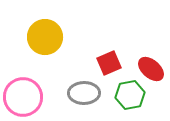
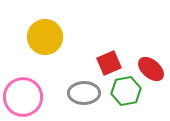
green hexagon: moved 4 px left, 4 px up
